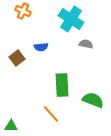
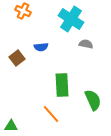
green semicircle: rotated 45 degrees clockwise
